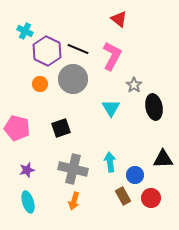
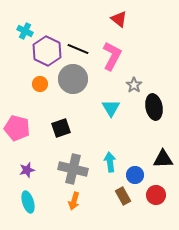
red circle: moved 5 px right, 3 px up
